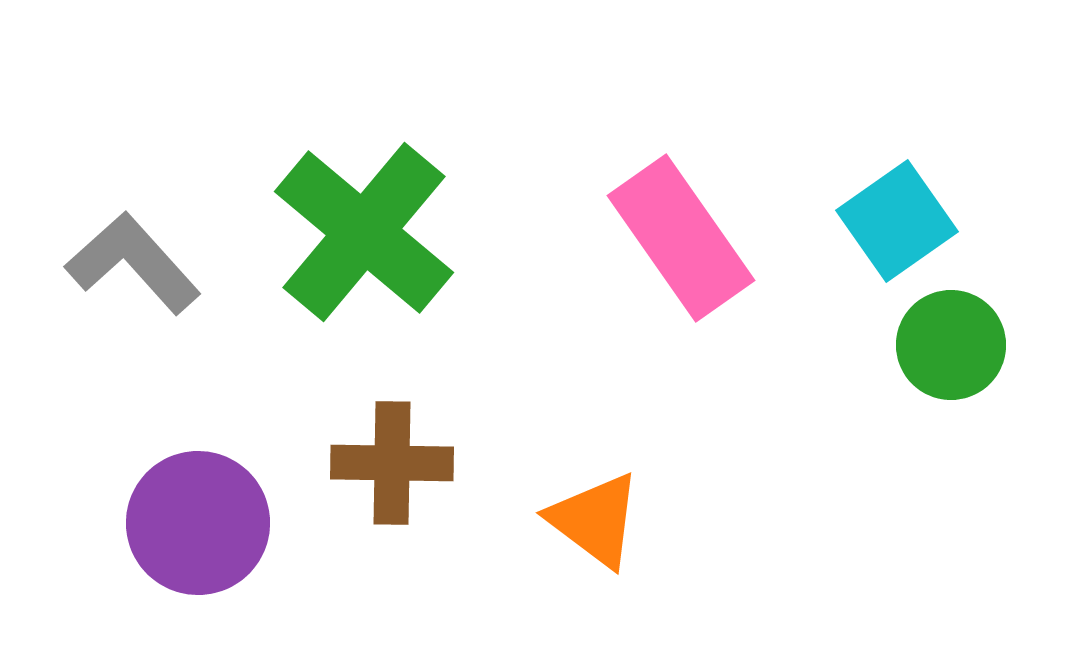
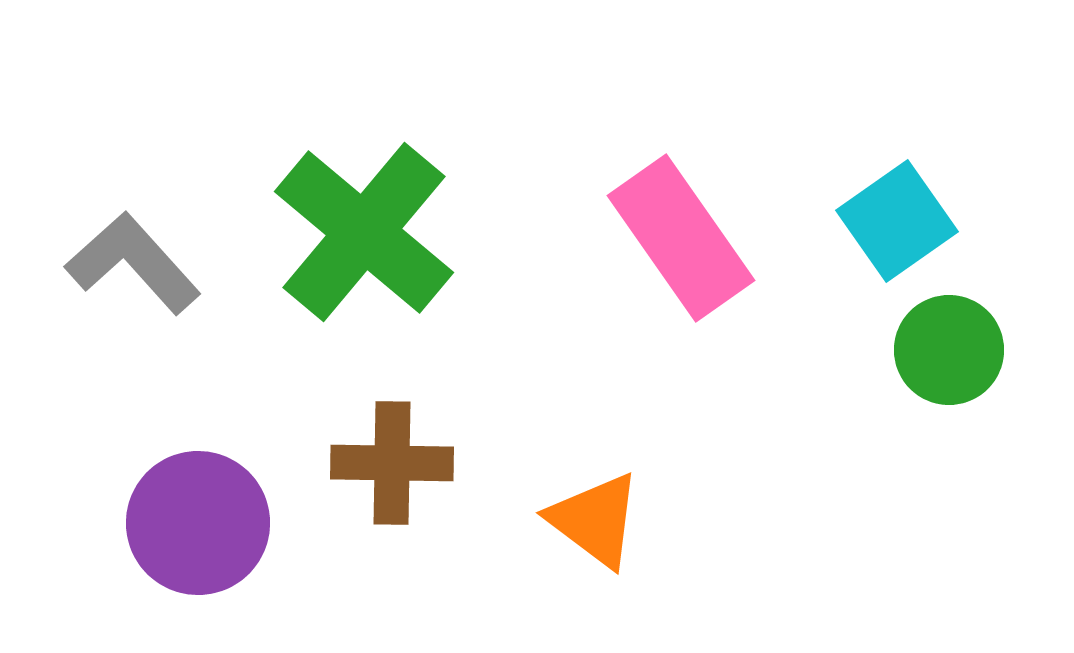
green circle: moved 2 px left, 5 px down
